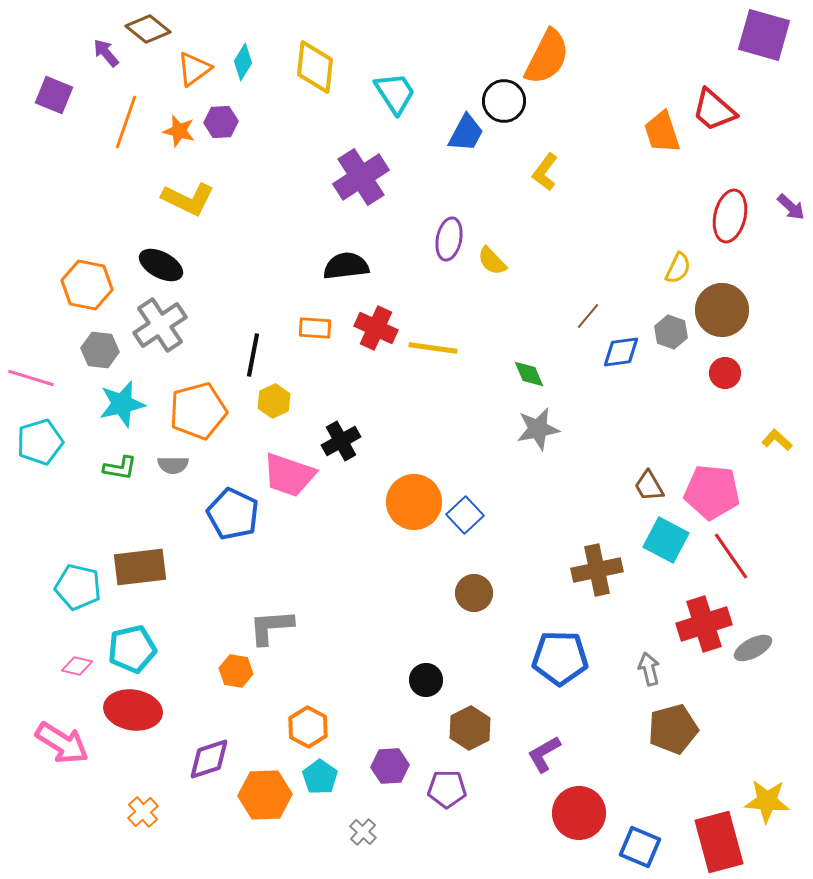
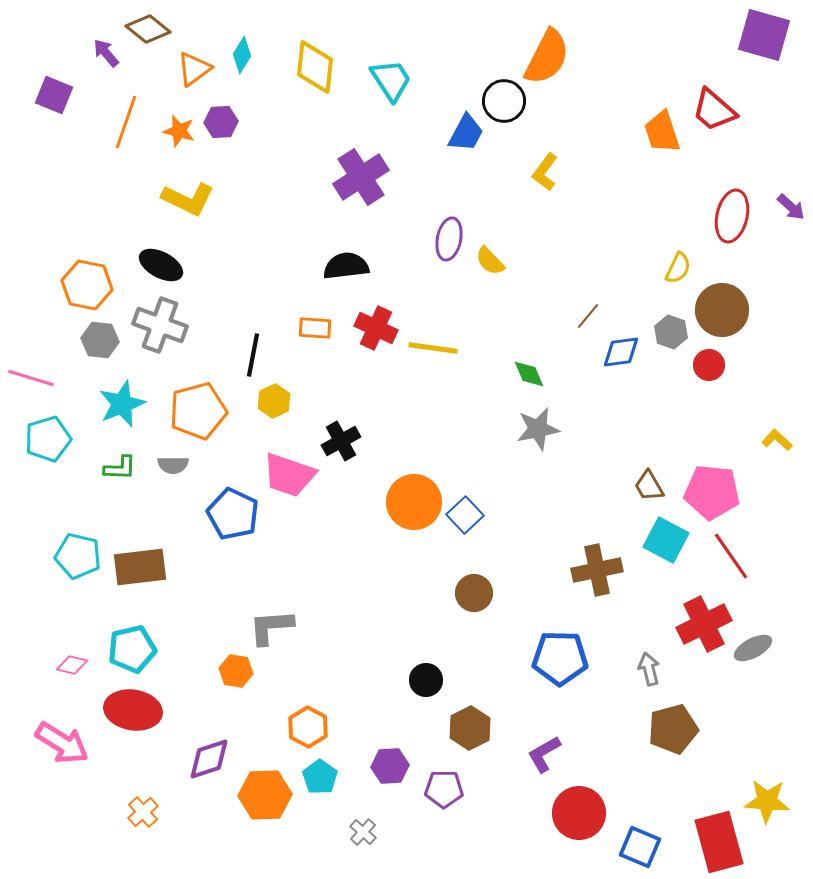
cyan diamond at (243, 62): moved 1 px left, 7 px up
cyan trapezoid at (395, 93): moved 4 px left, 13 px up
red ellipse at (730, 216): moved 2 px right
yellow semicircle at (492, 261): moved 2 px left
gray cross at (160, 325): rotated 36 degrees counterclockwise
gray hexagon at (100, 350): moved 10 px up
red circle at (725, 373): moved 16 px left, 8 px up
cyan star at (122, 404): rotated 9 degrees counterclockwise
cyan pentagon at (40, 442): moved 8 px right, 3 px up
green L-shape at (120, 468): rotated 8 degrees counterclockwise
cyan pentagon at (78, 587): moved 31 px up
red cross at (704, 624): rotated 8 degrees counterclockwise
pink diamond at (77, 666): moved 5 px left, 1 px up
purple pentagon at (447, 789): moved 3 px left
